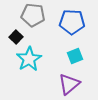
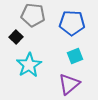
blue pentagon: moved 1 px down
cyan star: moved 6 px down
